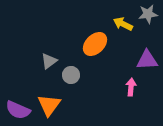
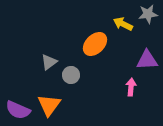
gray triangle: moved 1 px down
